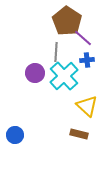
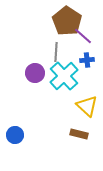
purple line: moved 2 px up
